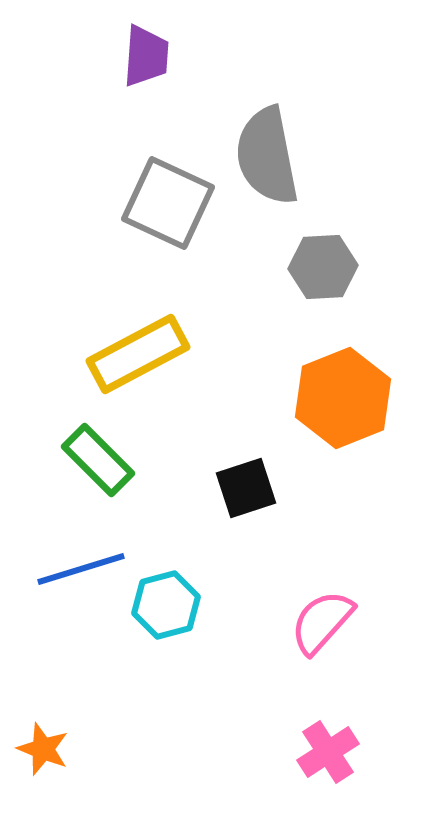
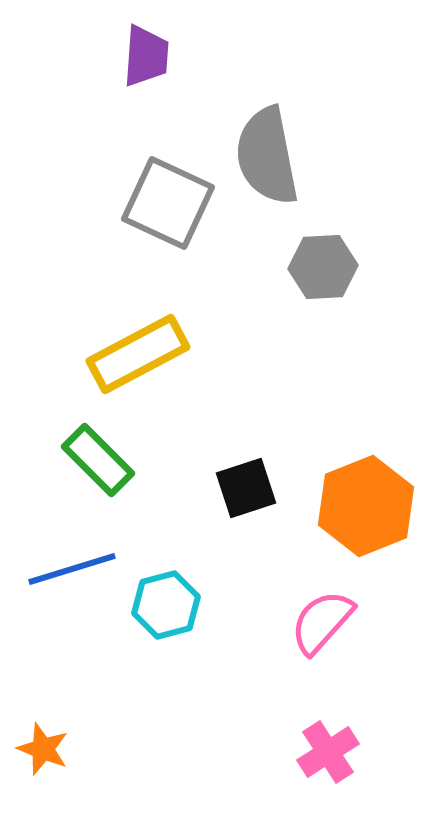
orange hexagon: moved 23 px right, 108 px down
blue line: moved 9 px left
